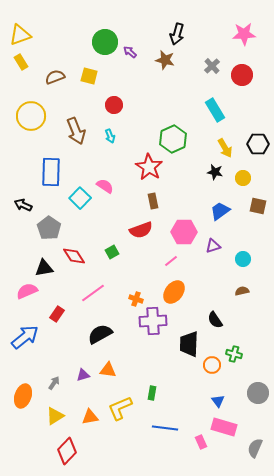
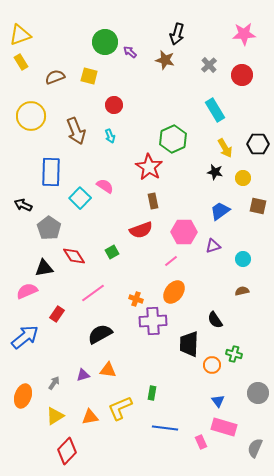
gray cross at (212, 66): moved 3 px left, 1 px up
